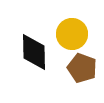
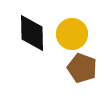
black diamond: moved 2 px left, 19 px up
